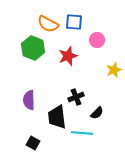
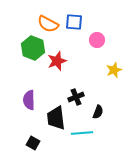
red star: moved 11 px left, 5 px down
black semicircle: moved 1 px right, 1 px up; rotated 24 degrees counterclockwise
black trapezoid: moved 1 px left, 1 px down
cyan line: rotated 10 degrees counterclockwise
